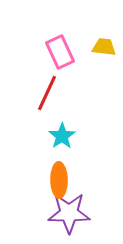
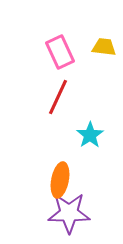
red line: moved 11 px right, 4 px down
cyan star: moved 28 px right, 1 px up
orange ellipse: moved 1 px right; rotated 12 degrees clockwise
